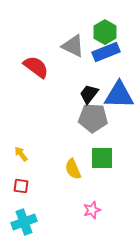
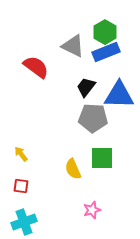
black trapezoid: moved 3 px left, 7 px up
